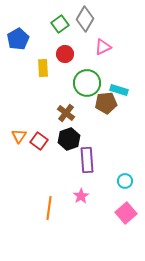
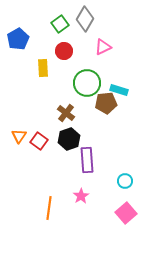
red circle: moved 1 px left, 3 px up
